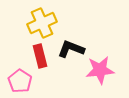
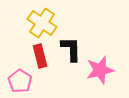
yellow cross: rotated 32 degrees counterclockwise
black L-shape: rotated 68 degrees clockwise
pink star: rotated 8 degrees counterclockwise
